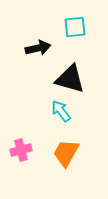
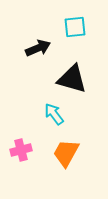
black arrow: rotated 10 degrees counterclockwise
black triangle: moved 2 px right
cyan arrow: moved 7 px left, 3 px down
